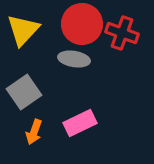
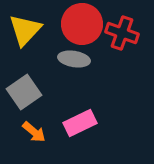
yellow triangle: moved 2 px right
orange arrow: rotated 70 degrees counterclockwise
